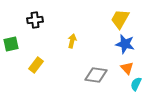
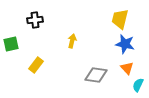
yellow trapezoid: rotated 15 degrees counterclockwise
cyan semicircle: moved 2 px right, 1 px down
